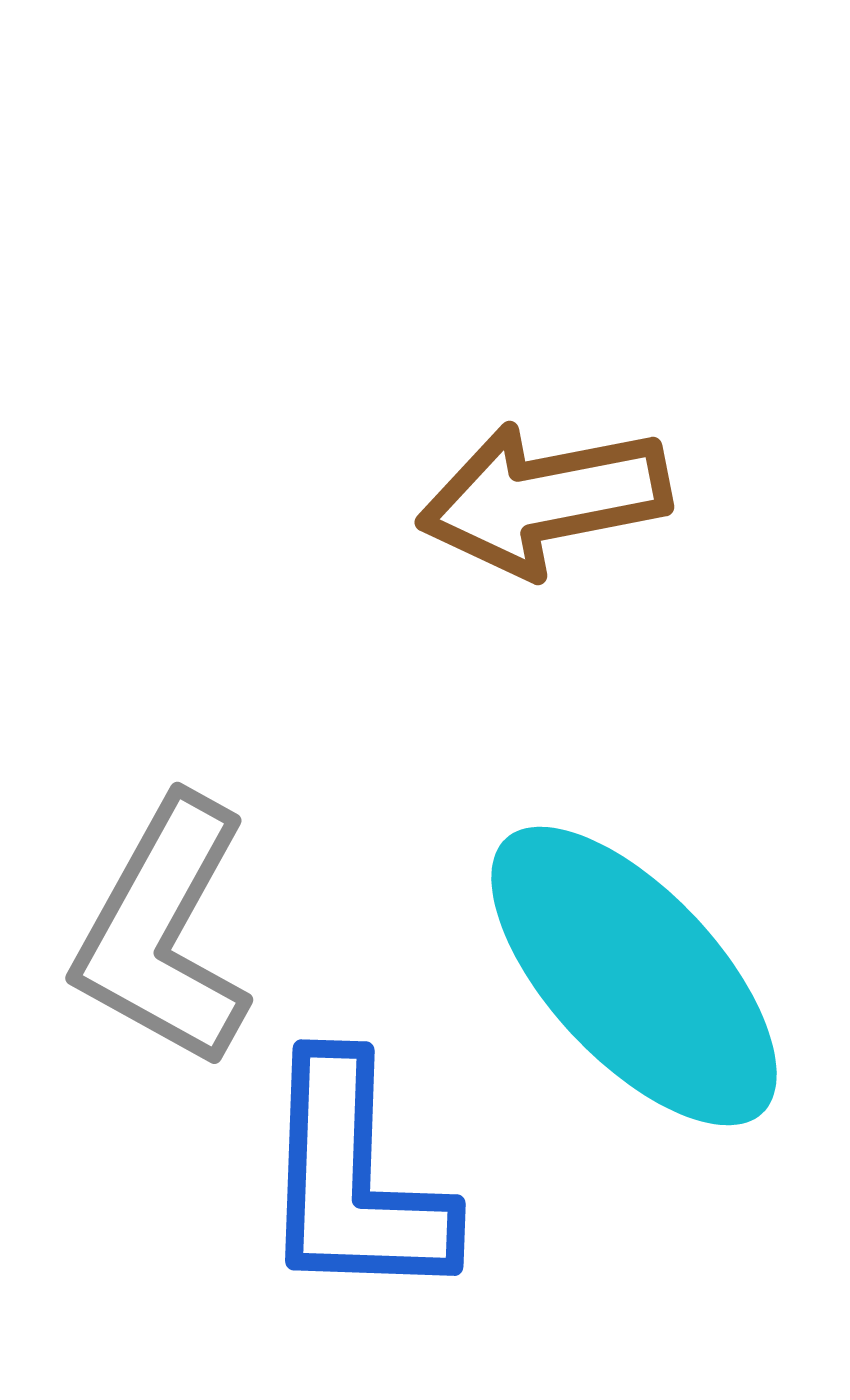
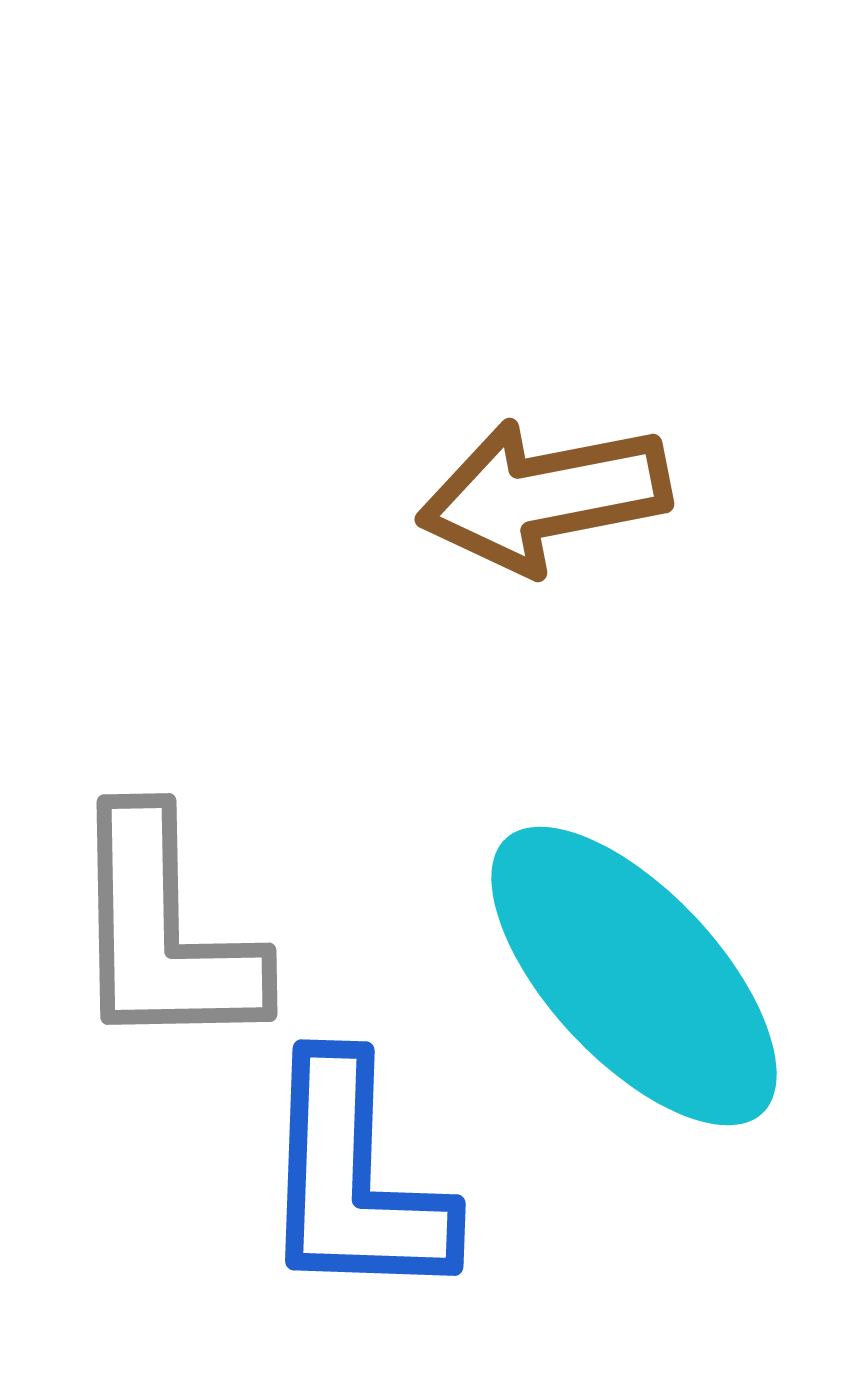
brown arrow: moved 3 px up
gray L-shape: rotated 30 degrees counterclockwise
